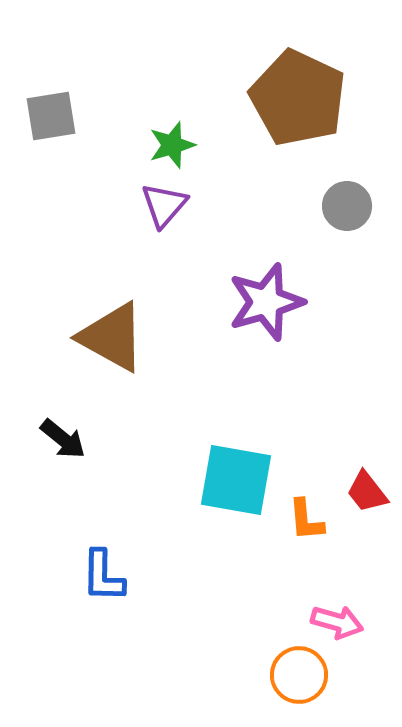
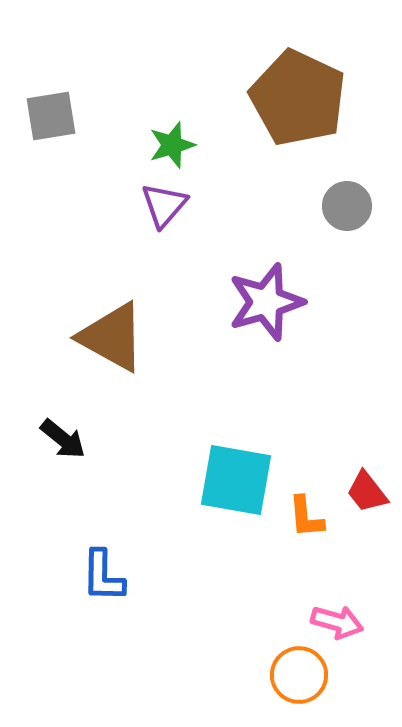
orange L-shape: moved 3 px up
